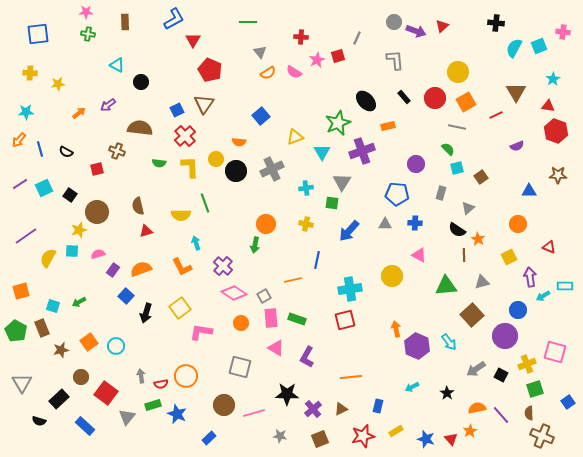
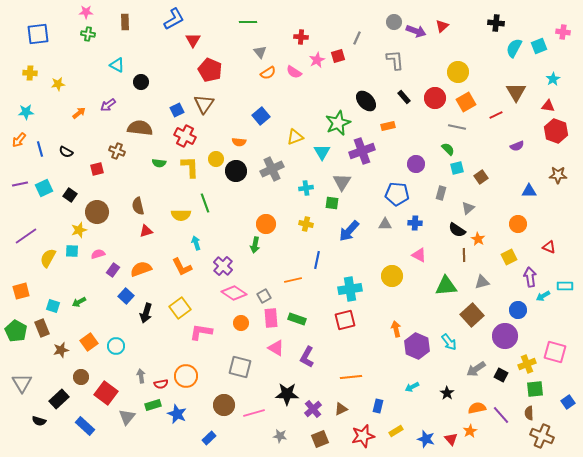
red cross at (185, 136): rotated 20 degrees counterclockwise
purple line at (20, 184): rotated 21 degrees clockwise
green square at (535, 389): rotated 12 degrees clockwise
